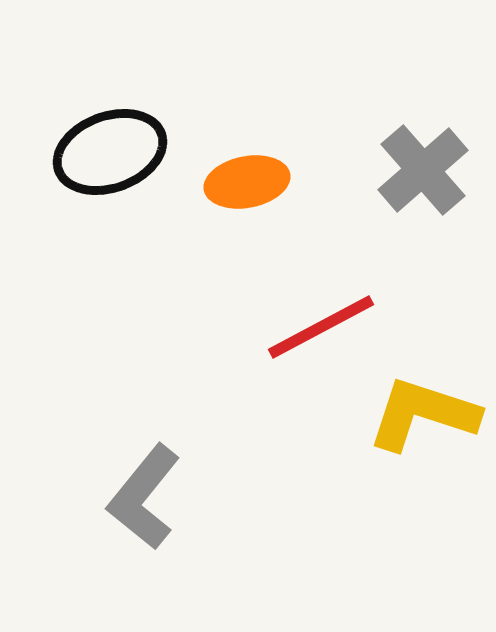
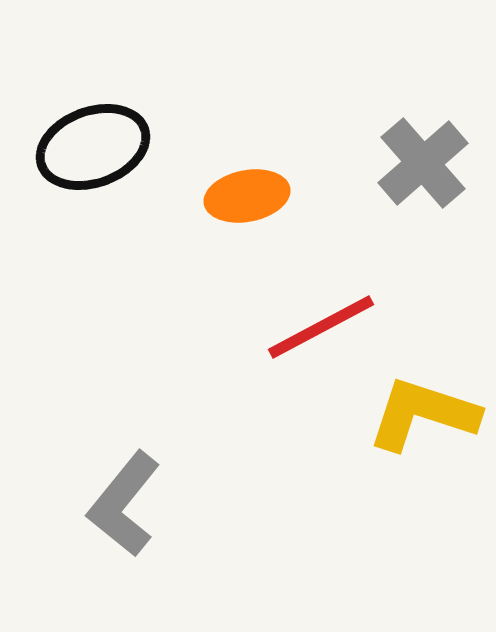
black ellipse: moved 17 px left, 5 px up
gray cross: moved 7 px up
orange ellipse: moved 14 px down
gray L-shape: moved 20 px left, 7 px down
